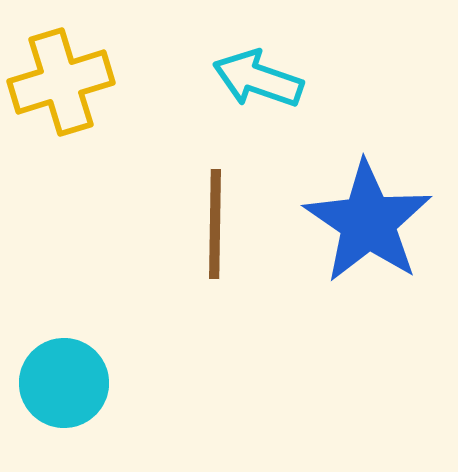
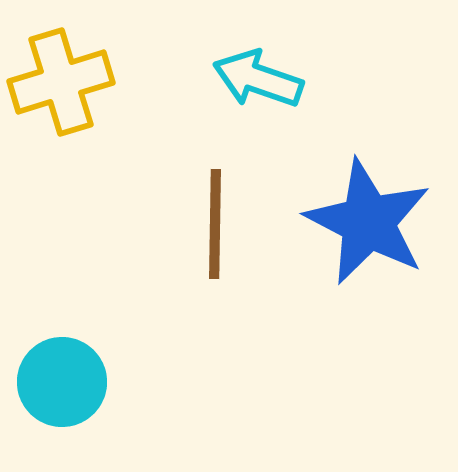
blue star: rotated 7 degrees counterclockwise
cyan circle: moved 2 px left, 1 px up
